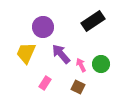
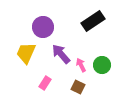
green circle: moved 1 px right, 1 px down
